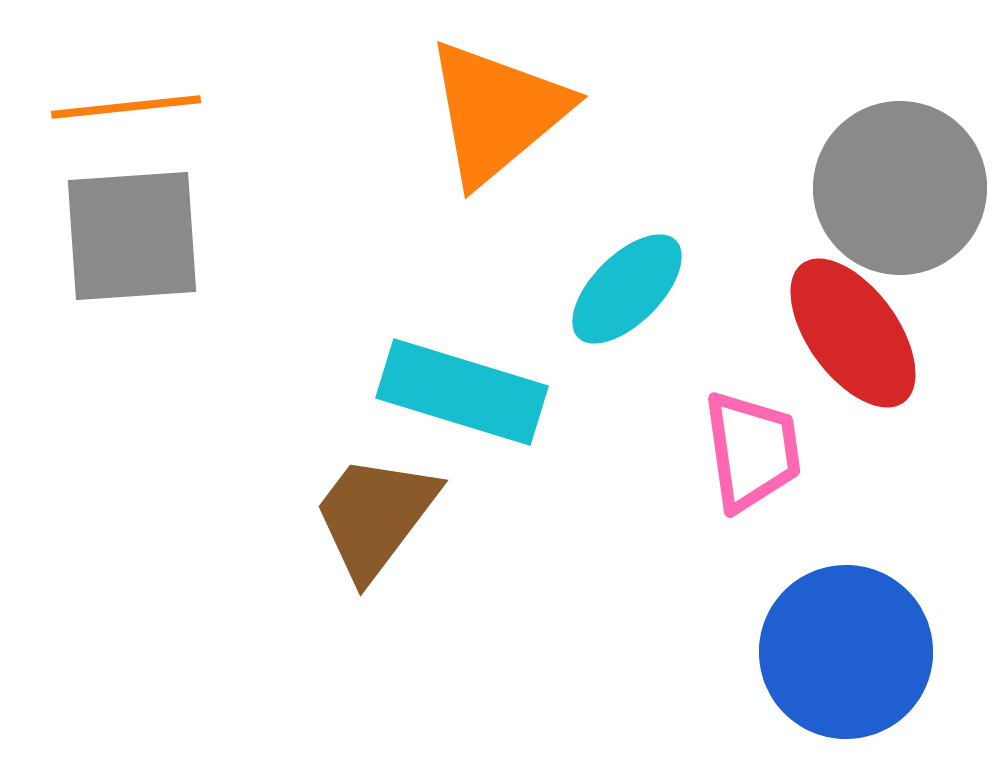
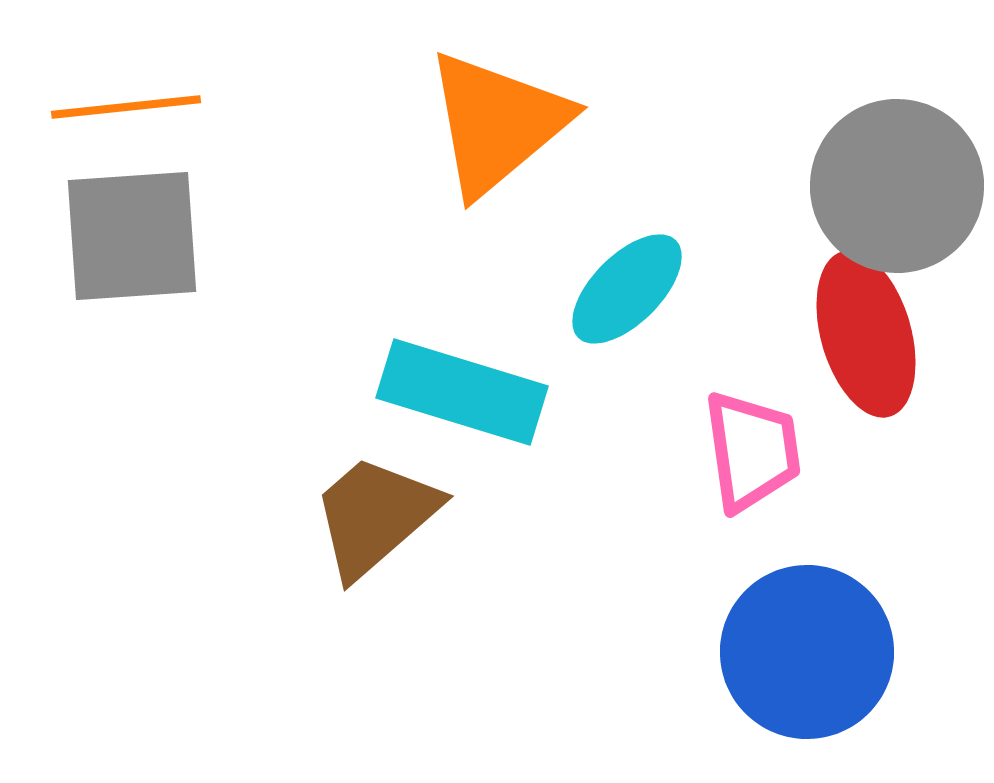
orange triangle: moved 11 px down
gray circle: moved 3 px left, 2 px up
red ellipse: moved 13 px right, 1 px down; rotated 20 degrees clockwise
brown trapezoid: rotated 12 degrees clockwise
blue circle: moved 39 px left
